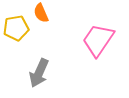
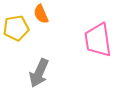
orange semicircle: moved 1 px down
pink trapezoid: rotated 42 degrees counterclockwise
